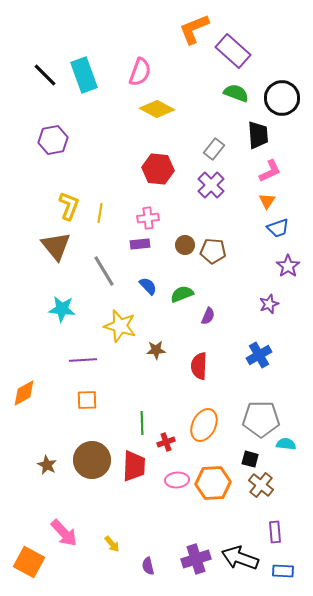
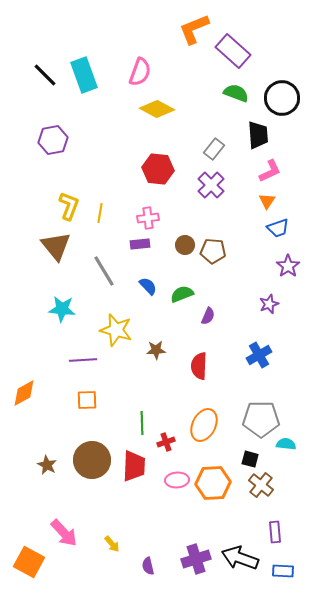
yellow star at (120, 326): moved 4 px left, 4 px down
